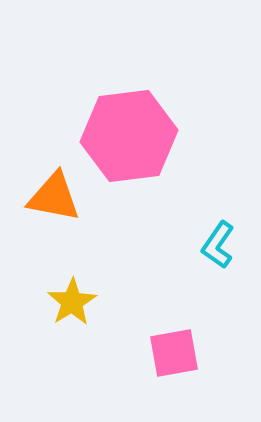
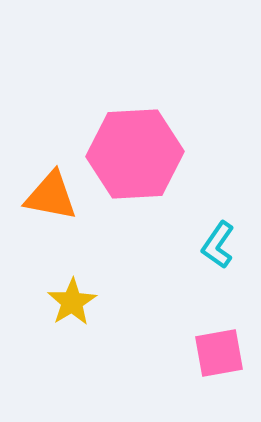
pink hexagon: moved 6 px right, 18 px down; rotated 4 degrees clockwise
orange triangle: moved 3 px left, 1 px up
pink square: moved 45 px right
